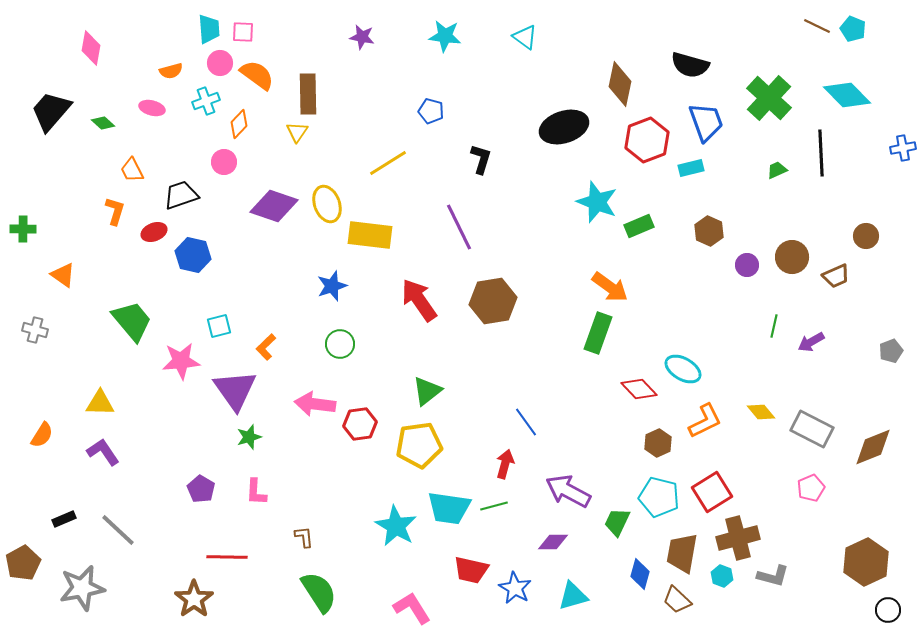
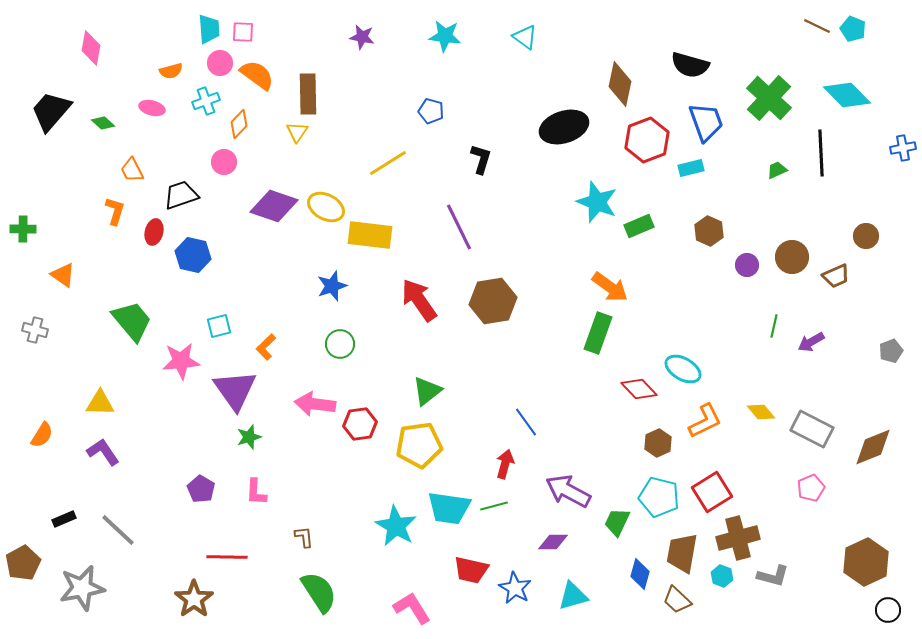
yellow ellipse at (327, 204): moved 1 px left, 3 px down; rotated 42 degrees counterclockwise
red ellipse at (154, 232): rotated 55 degrees counterclockwise
